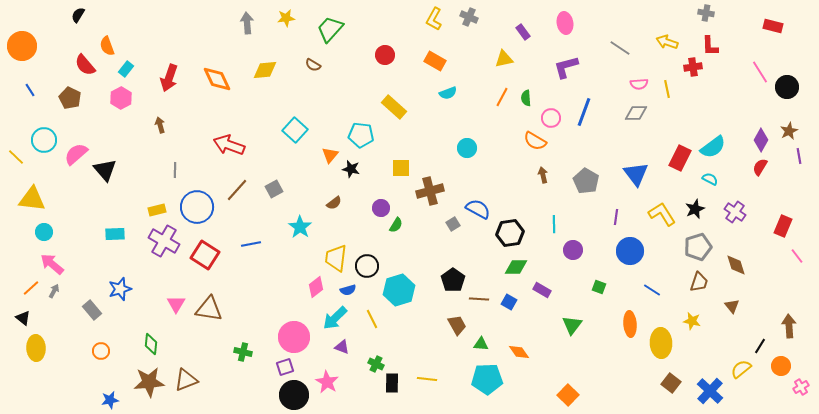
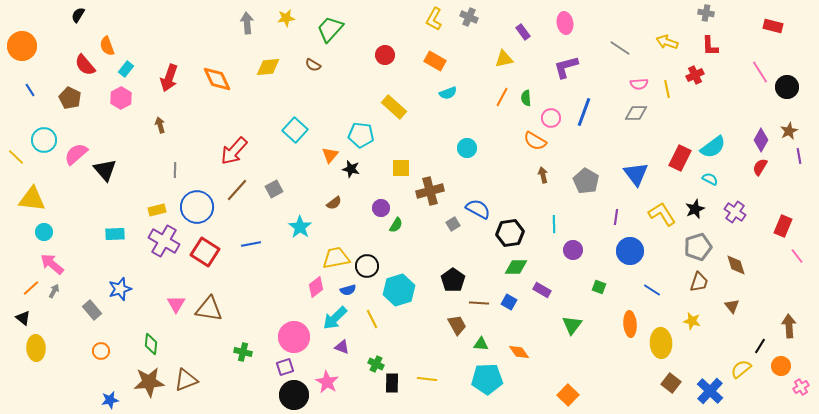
red cross at (693, 67): moved 2 px right, 8 px down; rotated 18 degrees counterclockwise
yellow diamond at (265, 70): moved 3 px right, 3 px up
red arrow at (229, 145): moved 5 px right, 6 px down; rotated 68 degrees counterclockwise
red square at (205, 255): moved 3 px up
yellow trapezoid at (336, 258): rotated 72 degrees clockwise
brown line at (479, 299): moved 4 px down
